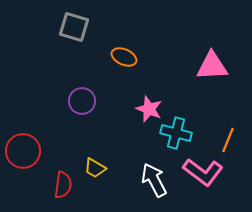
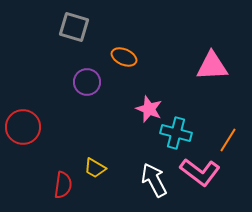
purple circle: moved 5 px right, 19 px up
orange line: rotated 10 degrees clockwise
red circle: moved 24 px up
pink L-shape: moved 3 px left
